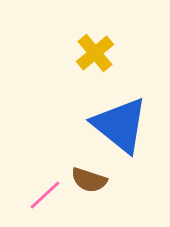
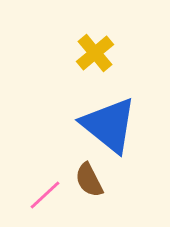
blue triangle: moved 11 px left
brown semicircle: rotated 45 degrees clockwise
